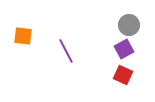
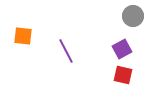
gray circle: moved 4 px right, 9 px up
purple square: moved 2 px left
red square: rotated 12 degrees counterclockwise
